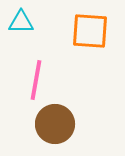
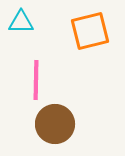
orange square: rotated 18 degrees counterclockwise
pink line: rotated 9 degrees counterclockwise
